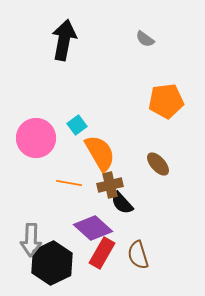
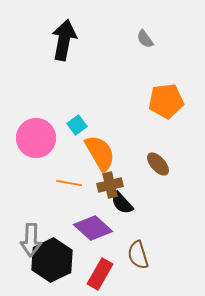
gray semicircle: rotated 18 degrees clockwise
red rectangle: moved 2 px left, 21 px down
black hexagon: moved 3 px up
